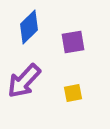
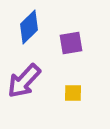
purple square: moved 2 px left, 1 px down
yellow square: rotated 12 degrees clockwise
